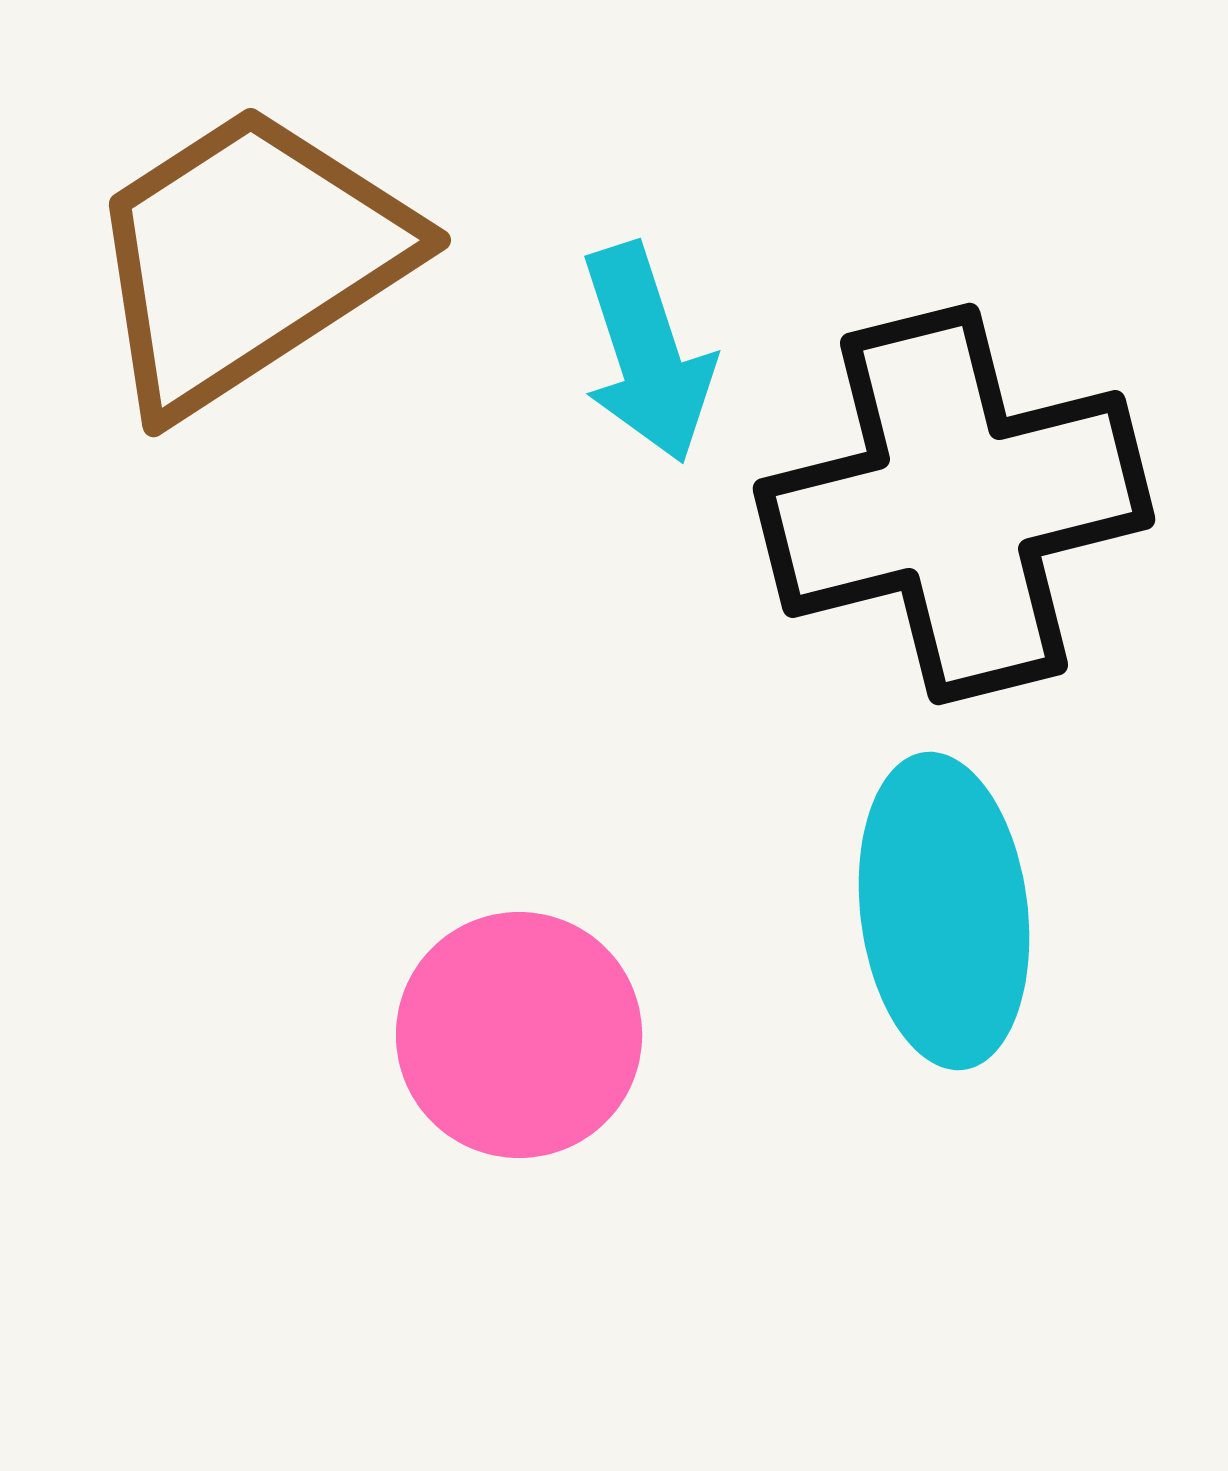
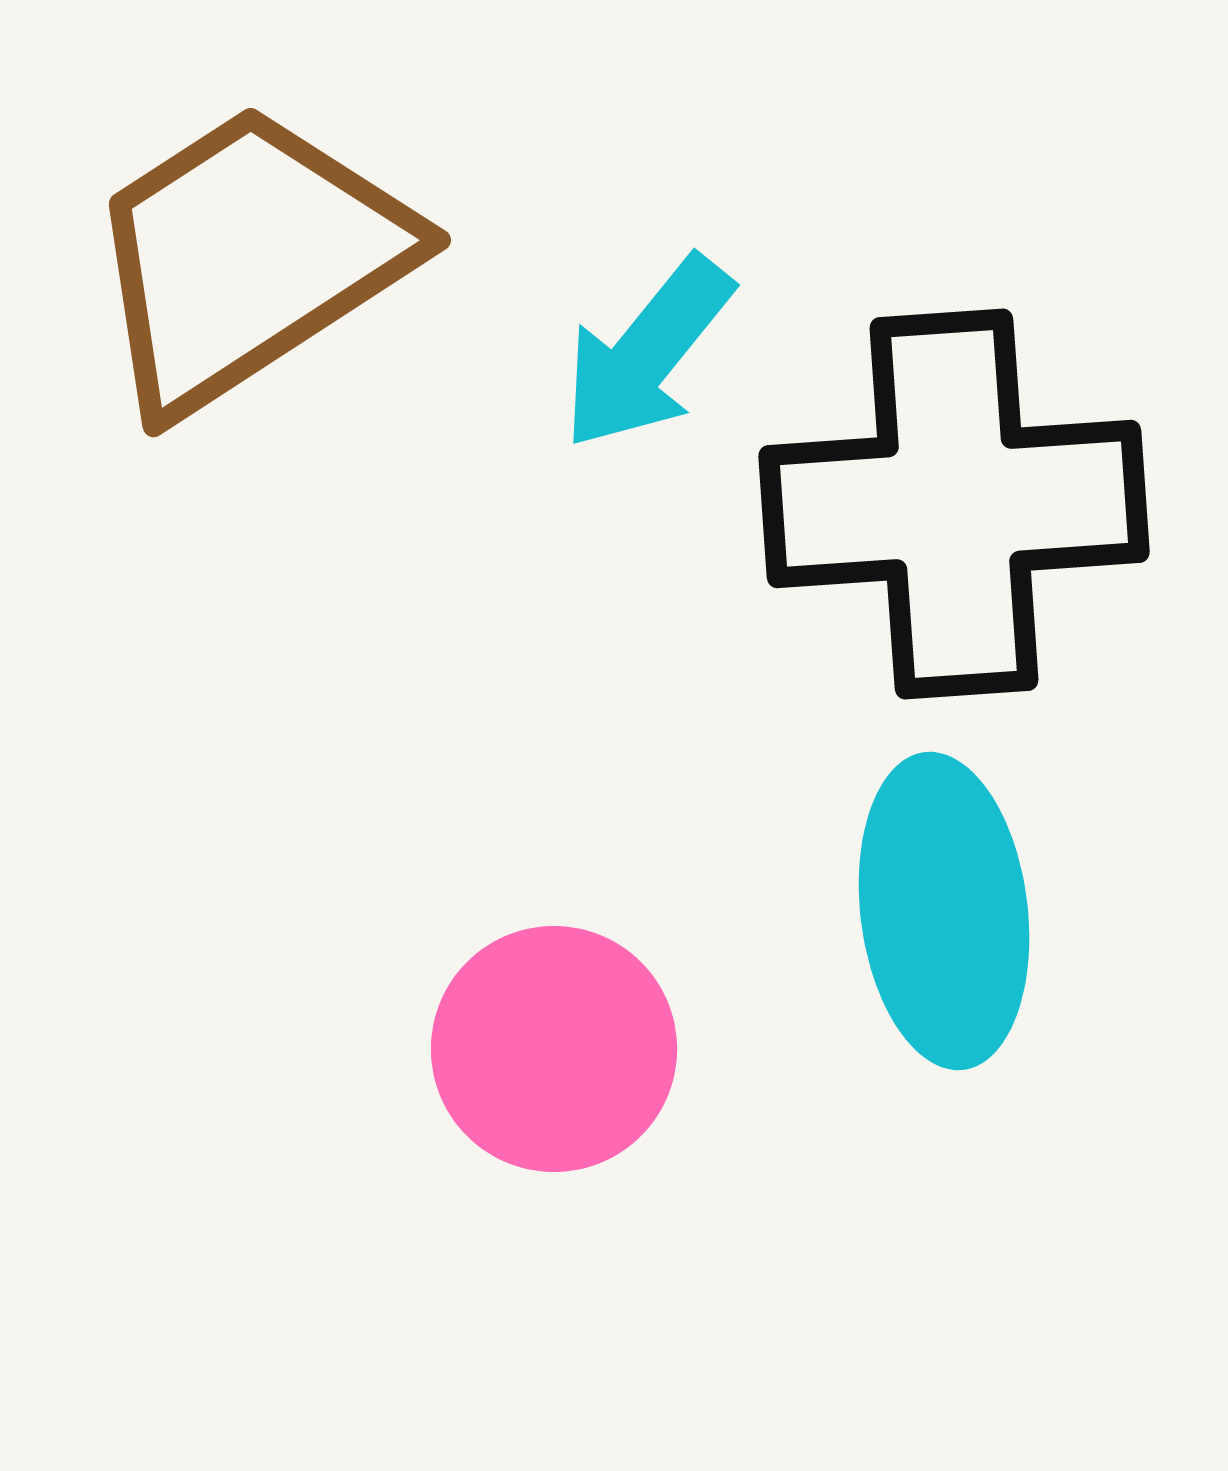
cyan arrow: rotated 57 degrees clockwise
black cross: rotated 10 degrees clockwise
pink circle: moved 35 px right, 14 px down
